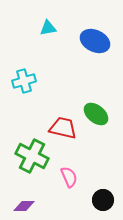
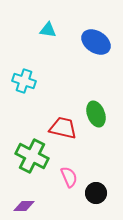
cyan triangle: moved 2 px down; rotated 18 degrees clockwise
blue ellipse: moved 1 px right, 1 px down; rotated 8 degrees clockwise
cyan cross: rotated 35 degrees clockwise
green ellipse: rotated 30 degrees clockwise
black circle: moved 7 px left, 7 px up
